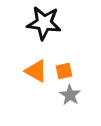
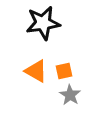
black star: moved 1 px left; rotated 16 degrees counterclockwise
